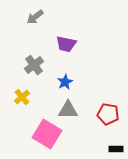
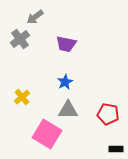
gray cross: moved 14 px left, 26 px up
